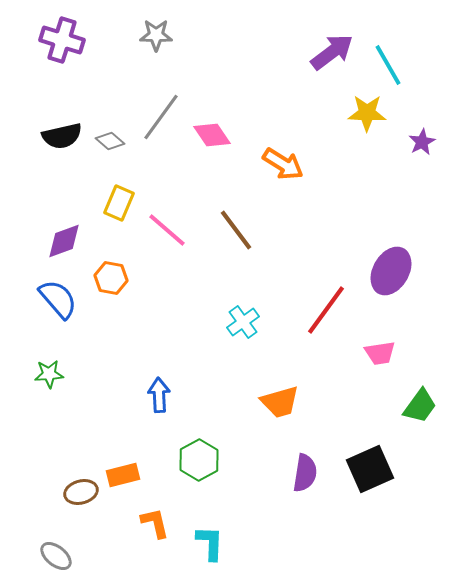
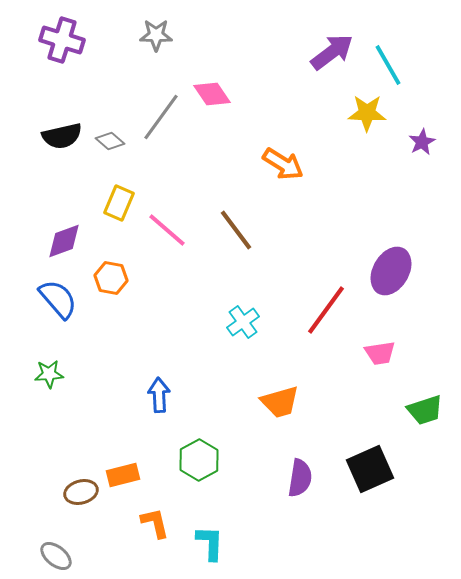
pink diamond: moved 41 px up
green trapezoid: moved 5 px right, 4 px down; rotated 36 degrees clockwise
purple semicircle: moved 5 px left, 5 px down
